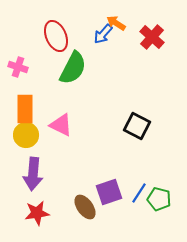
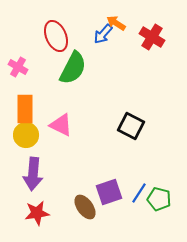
red cross: rotated 10 degrees counterclockwise
pink cross: rotated 12 degrees clockwise
black square: moved 6 px left
